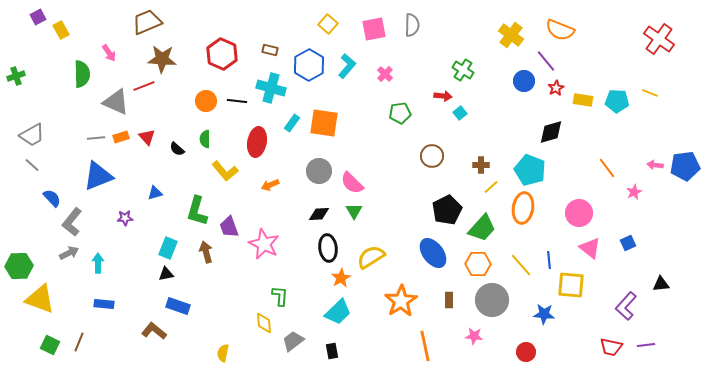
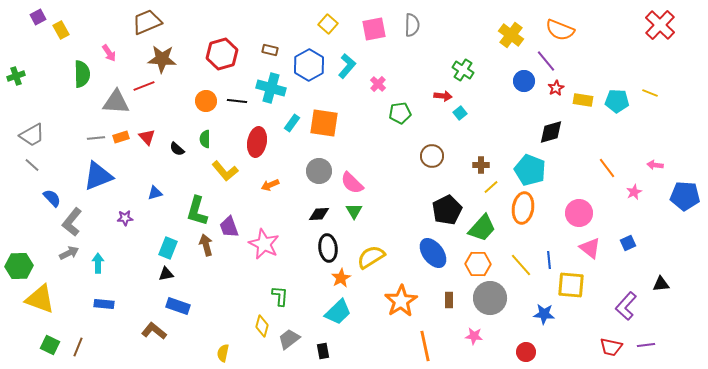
red cross at (659, 39): moved 1 px right, 14 px up; rotated 8 degrees clockwise
red hexagon at (222, 54): rotated 20 degrees clockwise
pink cross at (385, 74): moved 7 px left, 10 px down
gray triangle at (116, 102): rotated 20 degrees counterclockwise
blue pentagon at (685, 166): moved 30 px down; rotated 12 degrees clockwise
brown arrow at (206, 252): moved 7 px up
gray circle at (492, 300): moved 2 px left, 2 px up
yellow diamond at (264, 323): moved 2 px left, 3 px down; rotated 20 degrees clockwise
gray trapezoid at (293, 341): moved 4 px left, 2 px up
brown line at (79, 342): moved 1 px left, 5 px down
black rectangle at (332, 351): moved 9 px left
